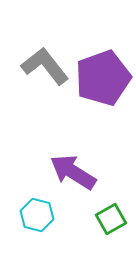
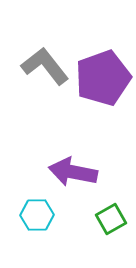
purple arrow: rotated 21 degrees counterclockwise
cyan hexagon: rotated 16 degrees counterclockwise
